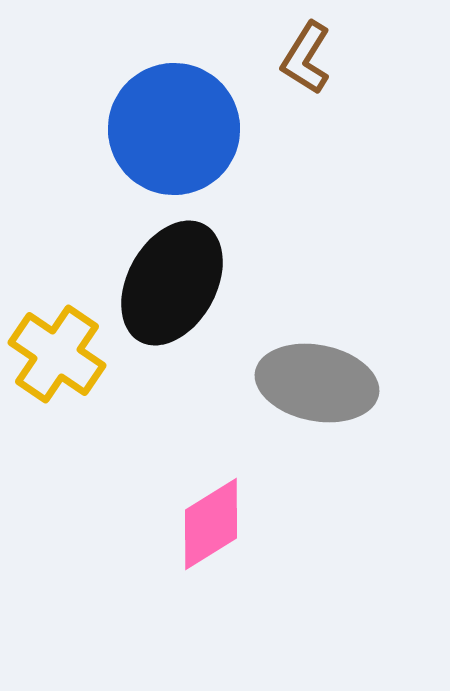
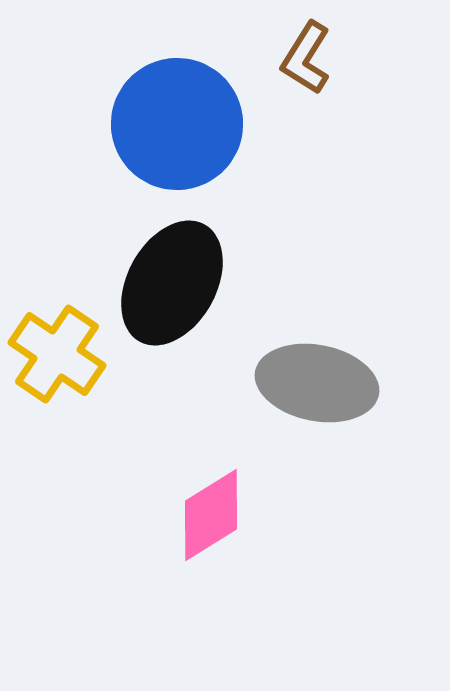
blue circle: moved 3 px right, 5 px up
pink diamond: moved 9 px up
